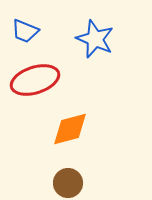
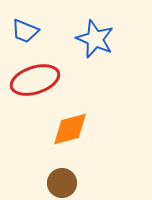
brown circle: moved 6 px left
